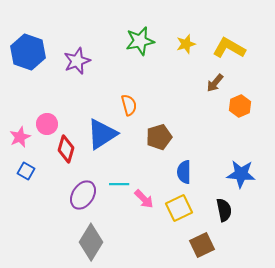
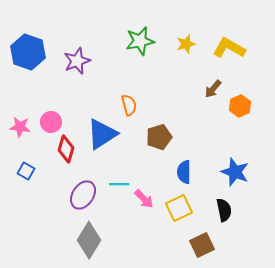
brown arrow: moved 2 px left, 6 px down
pink circle: moved 4 px right, 2 px up
pink star: moved 10 px up; rotated 30 degrees clockwise
blue star: moved 6 px left, 2 px up; rotated 16 degrees clockwise
gray diamond: moved 2 px left, 2 px up
